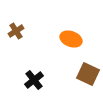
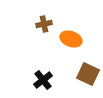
brown cross: moved 28 px right, 7 px up; rotated 21 degrees clockwise
black cross: moved 9 px right
